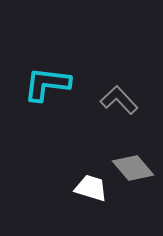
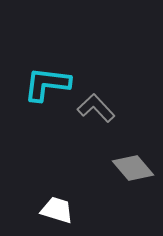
gray L-shape: moved 23 px left, 8 px down
white trapezoid: moved 34 px left, 22 px down
